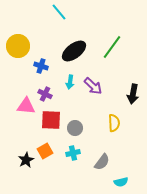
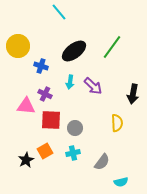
yellow semicircle: moved 3 px right
